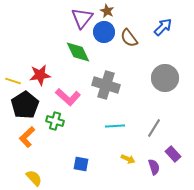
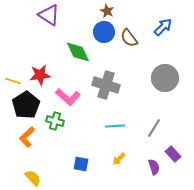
purple triangle: moved 33 px left, 3 px up; rotated 35 degrees counterclockwise
black pentagon: moved 1 px right
yellow arrow: moved 9 px left; rotated 112 degrees clockwise
yellow semicircle: moved 1 px left
